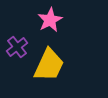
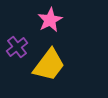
yellow trapezoid: rotated 12 degrees clockwise
